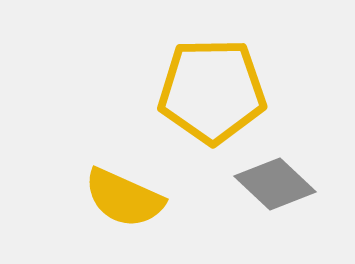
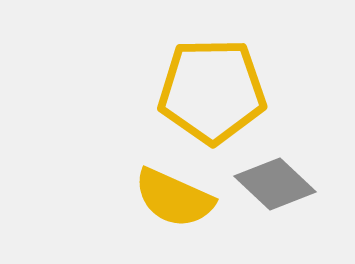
yellow semicircle: moved 50 px right
